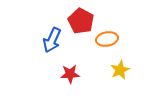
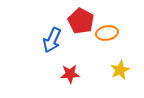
orange ellipse: moved 6 px up
